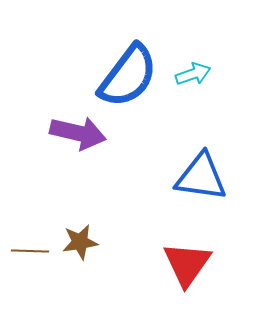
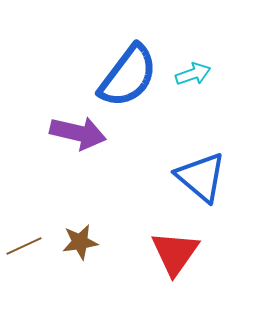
blue triangle: rotated 32 degrees clockwise
brown line: moved 6 px left, 5 px up; rotated 27 degrees counterclockwise
red triangle: moved 12 px left, 11 px up
